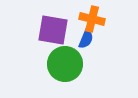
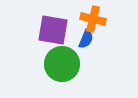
orange cross: moved 1 px right
green circle: moved 3 px left
